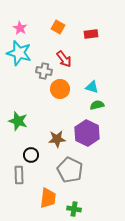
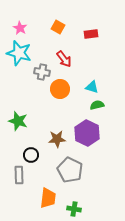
gray cross: moved 2 px left, 1 px down
